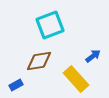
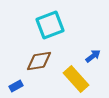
blue rectangle: moved 1 px down
